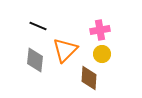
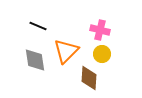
pink cross: rotated 24 degrees clockwise
orange triangle: moved 1 px right, 1 px down
gray diamond: rotated 15 degrees counterclockwise
